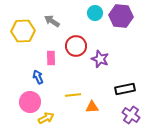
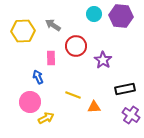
cyan circle: moved 1 px left, 1 px down
gray arrow: moved 1 px right, 4 px down
purple star: moved 3 px right, 1 px down; rotated 12 degrees clockwise
yellow line: rotated 28 degrees clockwise
orange triangle: moved 2 px right
